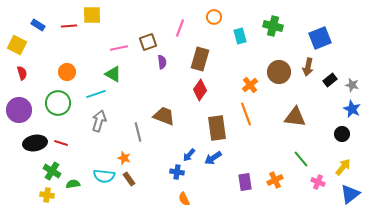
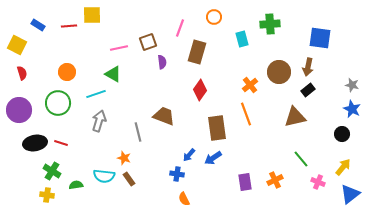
green cross at (273, 26): moved 3 px left, 2 px up; rotated 18 degrees counterclockwise
cyan rectangle at (240, 36): moved 2 px right, 3 px down
blue square at (320, 38): rotated 30 degrees clockwise
brown rectangle at (200, 59): moved 3 px left, 7 px up
black rectangle at (330, 80): moved 22 px left, 10 px down
brown triangle at (295, 117): rotated 20 degrees counterclockwise
blue cross at (177, 172): moved 2 px down
green semicircle at (73, 184): moved 3 px right, 1 px down
